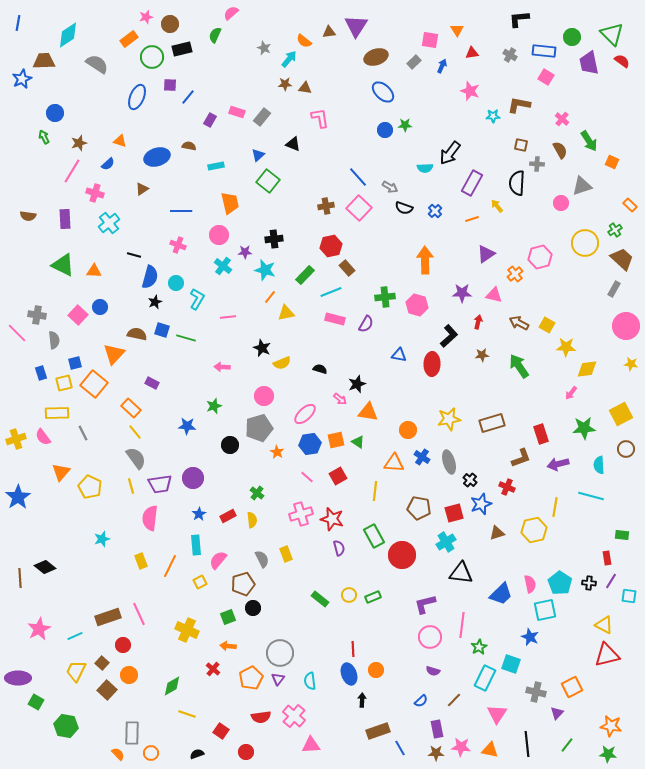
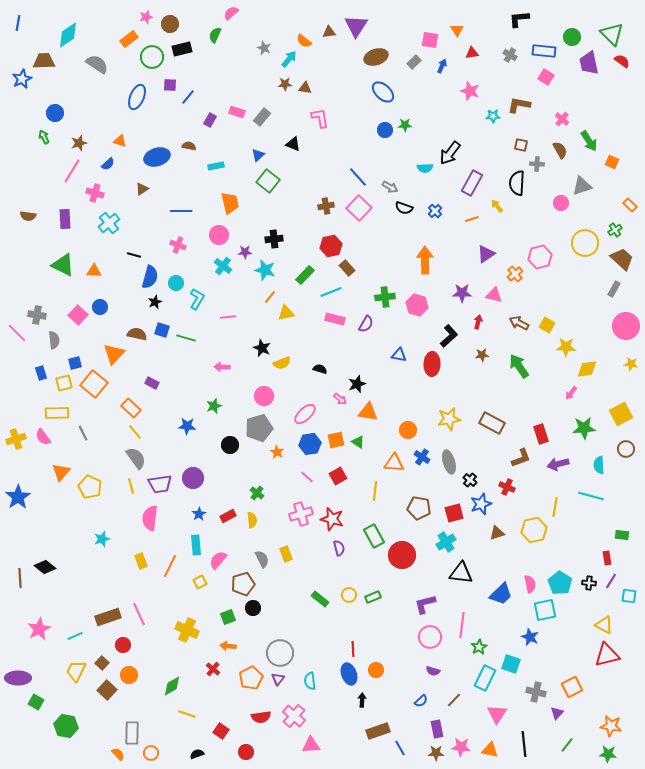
brown rectangle at (492, 423): rotated 45 degrees clockwise
black line at (527, 744): moved 3 px left
